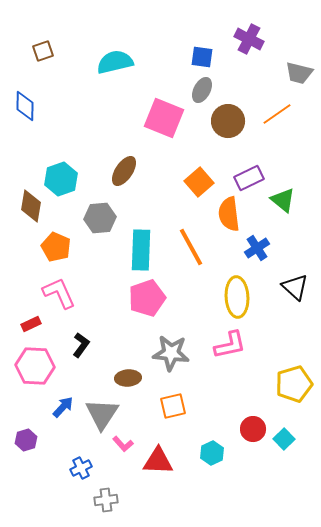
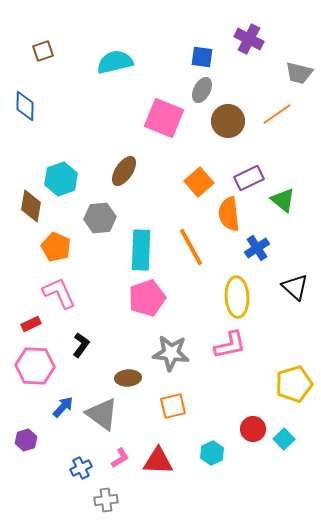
gray triangle at (102, 414): rotated 27 degrees counterclockwise
pink L-shape at (123, 444): moved 3 px left, 14 px down; rotated 80 degrees counterclockwise
